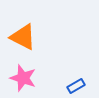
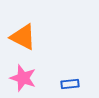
blue rectangle: moved 6 px left, 2 px up; rotated 24 degrees clockwise
